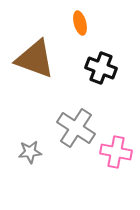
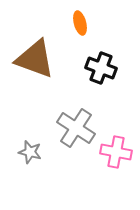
gray star: rotated 20 degrees clockwise
